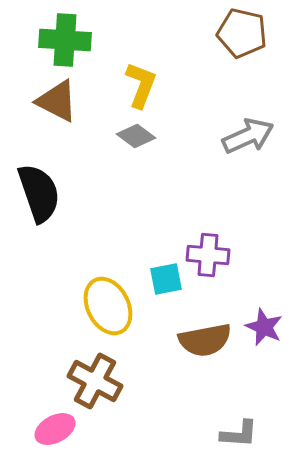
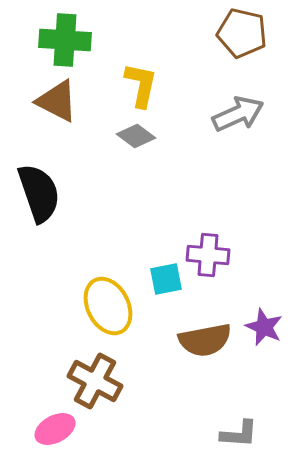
yellow L-shape: rotated 9 degrees counterclockwise
gray arrow: moved 10 px left, 22 px up
